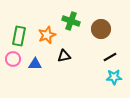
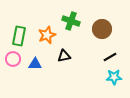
brown circle: moved 1 px right
